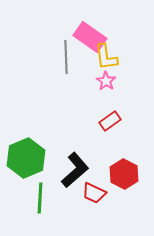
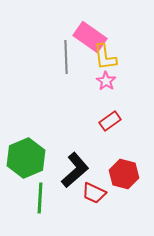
yellow L-shape: moved 1 px left
red hexagon: rotated 12 degrees counterclockwise
